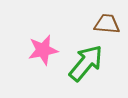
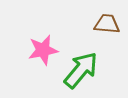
green arrow: moved 5 px left, 7 px down
